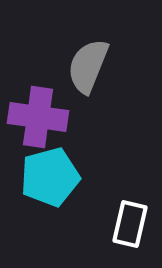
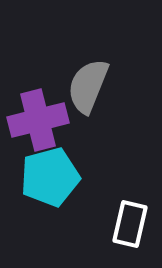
gray semicircle: moved 20 px down
purple cross: moved 3 px down; rotated 22 degrees counterclockwise
